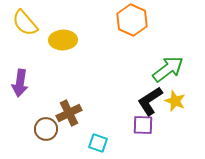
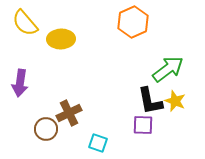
orange hexagon: moved 1 px right, 2 px down; rotated 12 degrees clockwise
yellow ellipse: moved 2 px left, 1 px up
black L-shape: rotated 68 degrees counterclockwise
